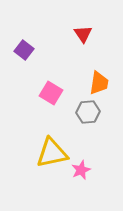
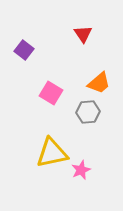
orange trapezoid: rotated 40 degrees clockwise
